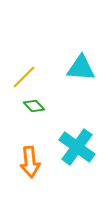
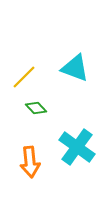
cyan triangle: moved 6 px left; rotated 16 degrees clockwise
green diamond: moved 2 px right, 2 px down
